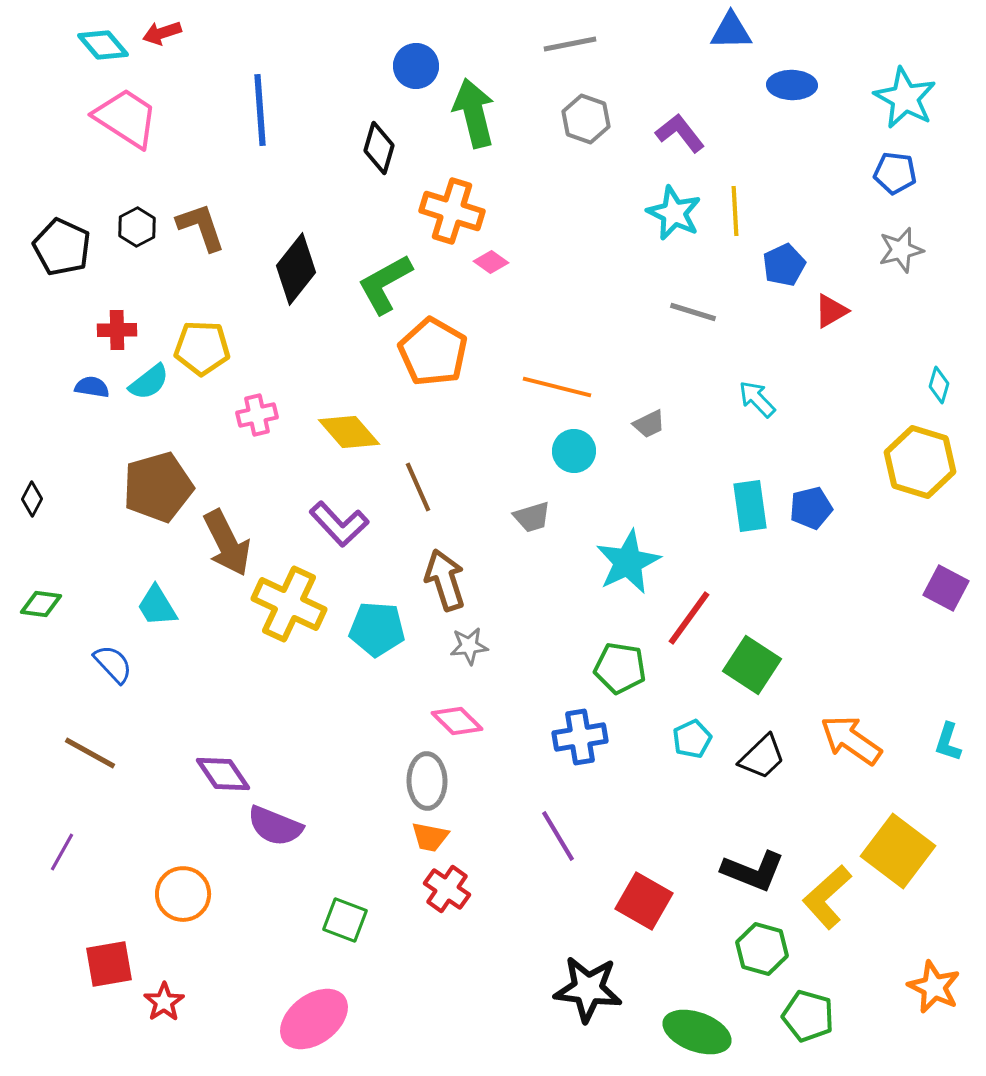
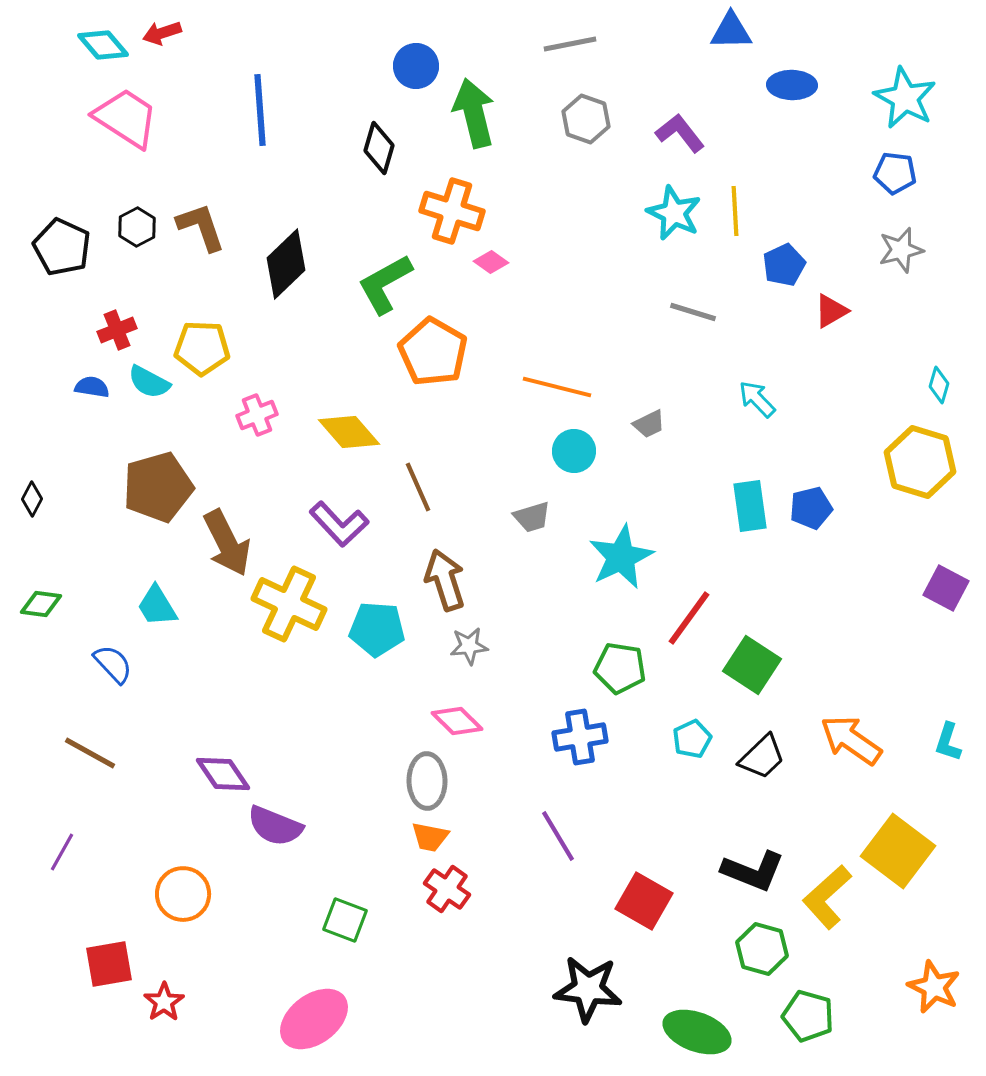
black diamond at (296, 269): moved 10 px left, 5 px up; rotated 8 degrees clockwise
red cross at (117, 330): rotated 21 degrees counterclockwise
cyan semicircle at (149, 382): rotated 66 degrees clockwise
pink cross at (257, 415): rotated 9 degrees counterclockwise
cyan star at (628, 562): moved 7 px left, 5 px up
